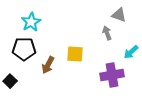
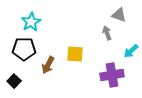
cyan arrow: moved 1 px up
black square: moved 4 px right
